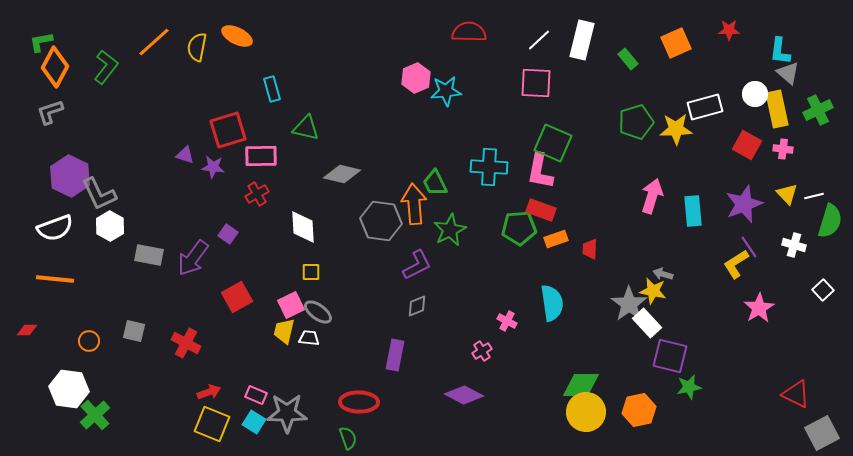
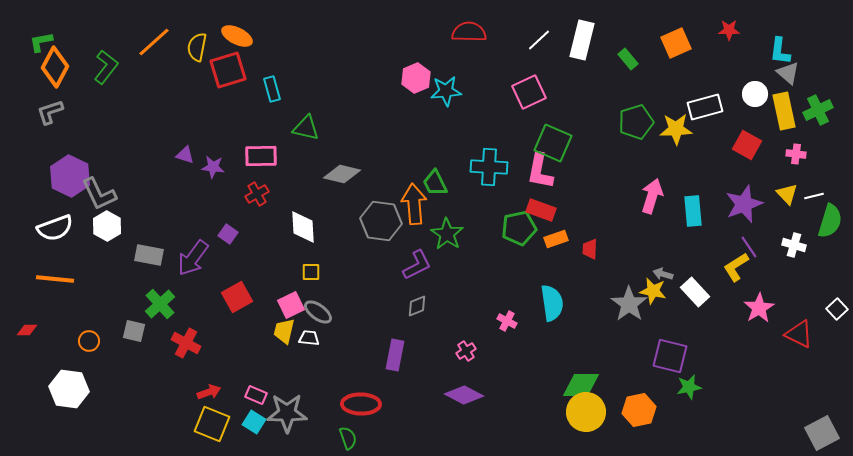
pink square at (536, 83): moved 7 px left, 9 px down; rotated 28 degrees counterclockwise
yellow rectangle at (777, 109): moved 7 px right, 2 px down
red square at (228, 130): moved 60 px up
pink cross at (783, 149): moved 13 px right, 5 px down
white hexagon at (110, 226): moved 3 px left
green pentagon at (519, 228): rotated 8 degrees counterclockwise
green star at (450, 230): moved 3 px left, 4 px down; rotated 12 degrees counterclockwise
yellow L-shape at (736, 264): moved 3 px down
white square at (823, 290): moved 14 px right, 19 px down
white rectangle at (647, 323): moved 48 px right, 31 px up
pink cross at (482, 351): moved 16 px left
red triangle at (796, 394): moved 3 px right, 60 px up
red ellipse at (359, 402): moved 2 px right, 2 px down
green cross at (95, 415): moved 65 px right, 111 px up
